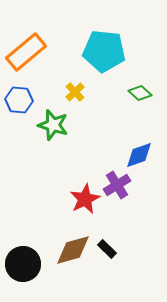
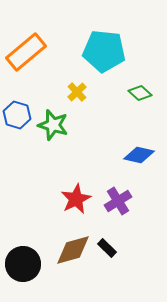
yellow cross: moved 2 px right
blue hexagon: moved 2 px left, 15 px down; rotated 12 degrees clockwise
blue diamond: rotated 32 degrees clockwise
purple cross: moved 1 px right, 16 px down
red star: moved 9 px left
black rectangle: moved 1 px up
